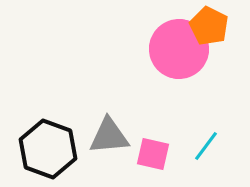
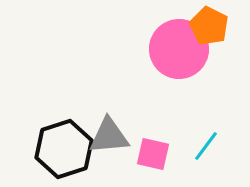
black hexagon: moved 16 px right; rotated 22 degrees clockwise
